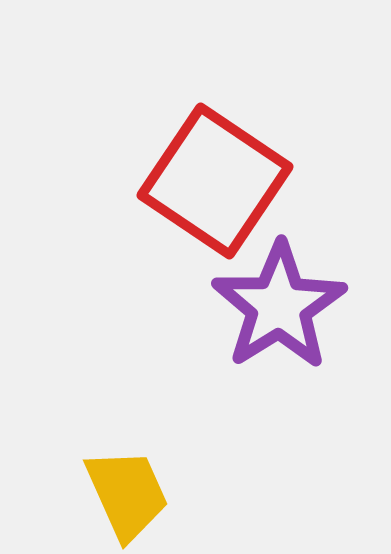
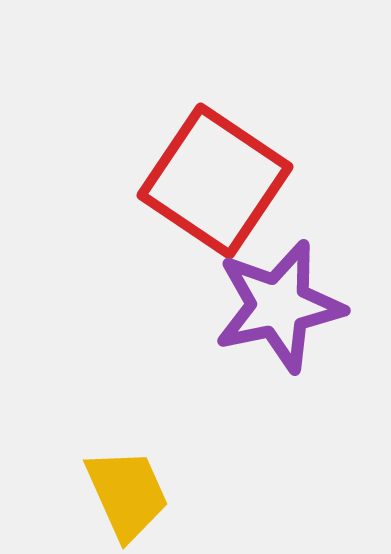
purple star: rotated 20 degrees clockwise
